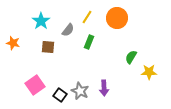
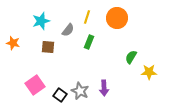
yellow line: rotated 16 degrees counterclockwise
cyan star: rotated 18 degrees clockwise
